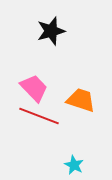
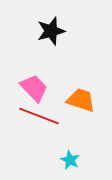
cyan star: moved 4 px left, 5 px up
